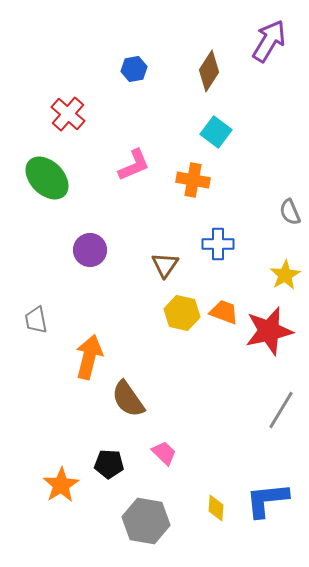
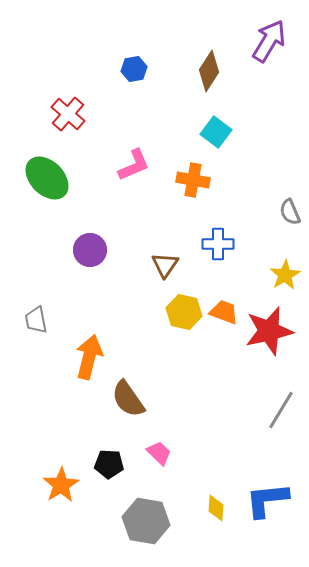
yellow hexagon: moved 2 px right, 1 px up
pink trapezoid: moved 5 px left
